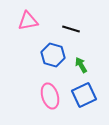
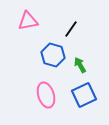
black line: rotated 72 degrees counterclockwise
green arrow: moved 1 px left
pink ellipse: moved 4 px left, 1 px up
